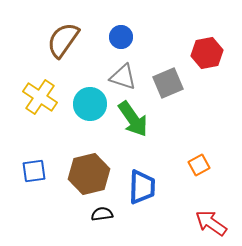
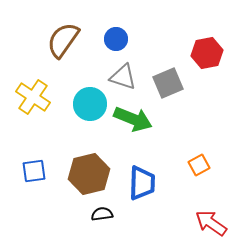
blue circle: moved 5 px left, 2 px down
yellow cross: moved 7 px left
green arrow: rotated 33 degrees counterclockwise
blue trapezoid: moved 4 px up
